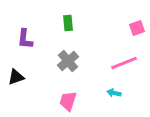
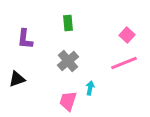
pink square: moved 10 px left, 7 px down; rotated 28 degrees counterclockwise
black triangle: moved 1 px right, 2 px down
cyan arrow: moved 24 px left, 5 px up; rotated 88 degrees clockwise
